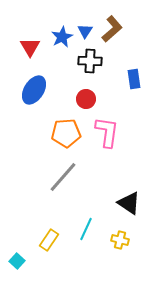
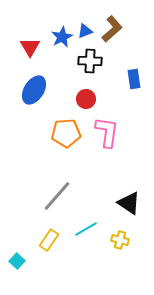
blue triangle: rotated 35 degrees clockwise
gray line: moved 6 px left, 19 px down
cyan line: rotated 35 degrees clockwise
